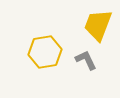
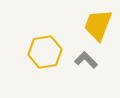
gray L-shape: rotated 20 degrees counterclockwise
